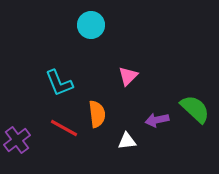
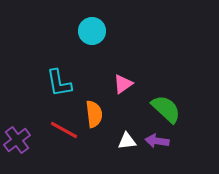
cyan circle: moved 1 px right, 6 px down
pink triangle: moved 5 px left, 8 px down; rotated 10 degrees clockwise
cyan L-shape: rotated 12 degrees clockwise
green semicircle: moved 29 px left
orange semicircle: moved 3 px left
purple arrow: moved 21 px down; rotated 20 degrees clockwise
red line: moved 2 px down
